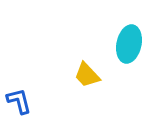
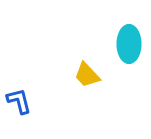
cyan ellipse: rotated 12 degrees counterclockwise
